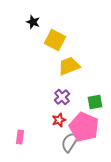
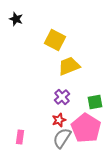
black star: moved 17 px left, 3 px up
pink pentagon: moved 2 px right, 1 px down; rotated 8 degrees clockwise
gray semicircle: moved 8 px left, 4 px up
